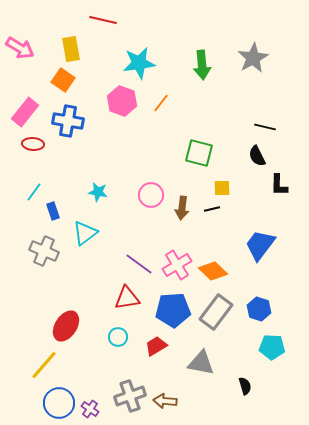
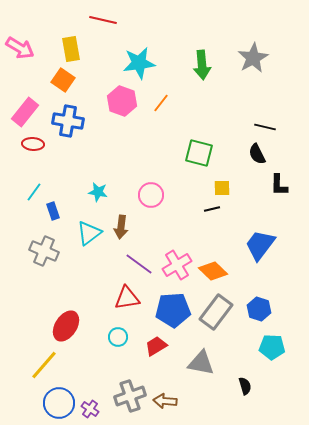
black semicircle at (257, 156): moved 2 px up
brown arrow at (182, 208): moved 61 px left, 19 px down
cyan triangle at (85, 233): moved 4 px right
